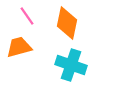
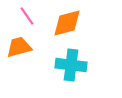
orange diamond: rotated 64 degrees clockwise
cyan cross: rotated 12 degrees counterclockwise
